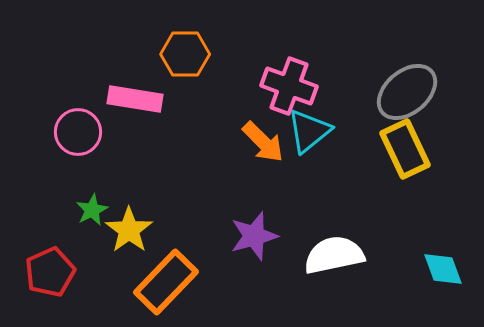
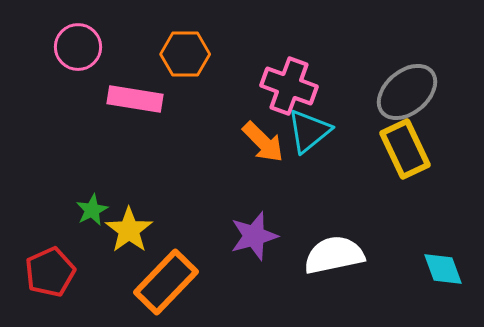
pink circle: moved 85 px up
